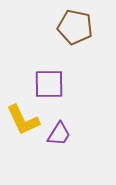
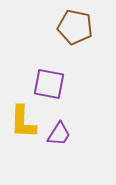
purple square: rotated 12 degrees clockwise
yellow L-shape: moved 2 px down; rotated 27 degrees clockwise
